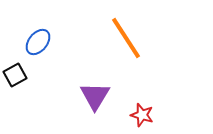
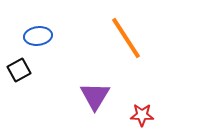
blue ellipse: moved 6 px up; rotated 44 degrees clockwise
black square: moved 4 px right, 5 px up
red star: rotated 15 degrees counterclockwise
